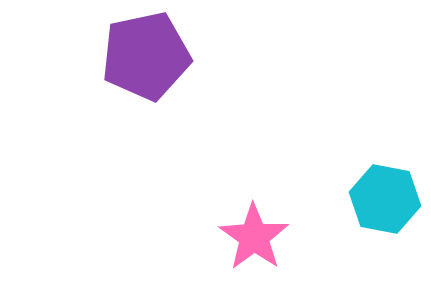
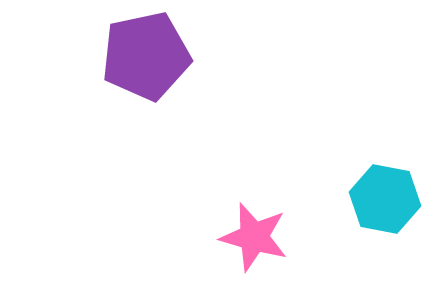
pink star: rotated 20 degrees counterclockwise
